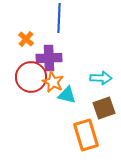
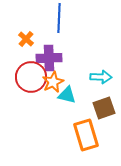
cyan arrow: moved 1 px up
orange star: rotated 20 degrees clockwise
